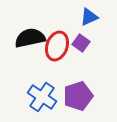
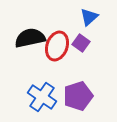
blue triangle: rotated 18 degrees counterclockwise
